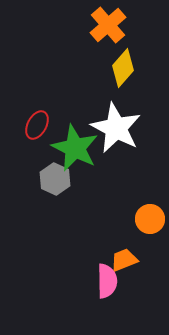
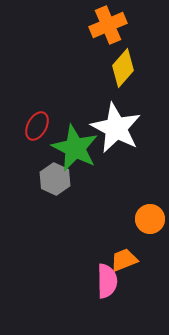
orange cross: rotated 18 degrees clockwise
red ellipse: moved 1 px down
